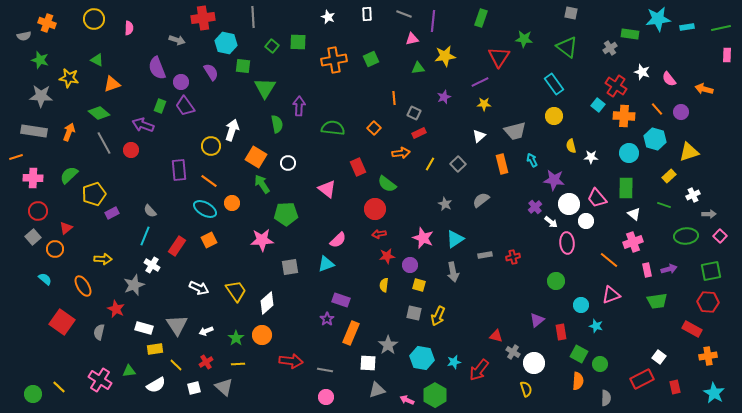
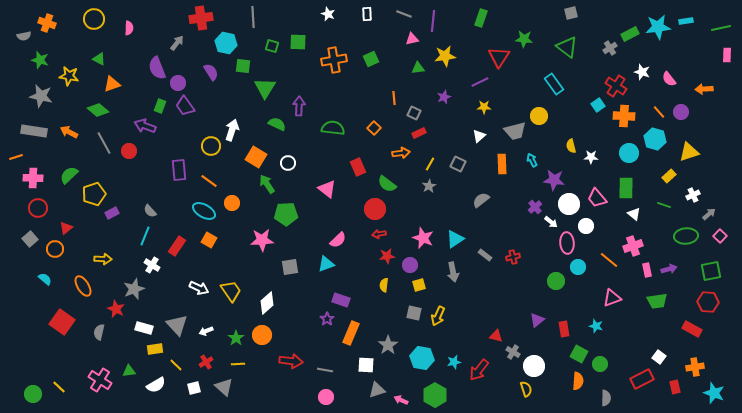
gray square at (571, 13): rotated 24 degrees counterclockwise
white star at (328, 17): moved 3 px up
red cross at (203, 18): moved 2 px left
cyan star at (658, 19): moved 8 px down
cyan rectangle at (687, 27): moved 1 px left, 6 px up
green rectangle at (630, 34): rotated 36 degrees counterclockwise
gray arrow at (177, 40): moved 3 px down; rotated 70 degrees counterclockwise
green square at (272, 46): rotated 24 degrees counterclockwise
green triangle at (97, 60): moved 2 px right, 1 px up
yellow star at (69, 78): moved 2 px up
purple circle at (181, 82): moved 3 px left, 1 px down
orange arrow at (704, 89): rotated 18 degrees counterclockwise
gray star at (41, 96): rotated 10 degrees clockwise
yellow star at (484, 104): moved 3 px down
cyan square at (598, 105): rotated 16 degrees clockwise
orange line at (657, 109): moved 2 px right, 3 px down
green diamond at (99, 113): moved 1 px left, 3 px up
yellow circle at (554, 116): moved 15 px left
green semicircle at (277, 124): rotated 54 degrees counterclockwise
purple arrow at (143, 125): moved 2 px right, 1 px down
orange arrow at (69, 132): rotated 84 degrees counterclockwise
red circle at (131, 150): moved 2 px left, 1 px down
gray square at (458, 164): rotated 21 degrees counterclockwise
orange rectangle at (502, 164): rotated 12 degrees clockwise
green arrow at (262, 184): moved 5 px right
gray star at (445, 204): moved 16 px left, 18 px up; rotated 16 degrees clockwise
cyan ellipse at (205, 209): moved 1 px left, 2 px down
red circle at (38, 211): moved 3 px up
gray arrow at (709, 214): rotated 40 degrees counterclockwise
white circle at (586, 221): moved 5 px down
gray square at (33, 237): moved 3 px left, 2 px down
orange square at (209, 240): rotated 35 degrees counterclockwise
pink cross at (633, 242): moved 4 px down
gray rectangle at (485, 255): rotated 48 degrees clockwise
gray star at (134, 285): moved 4 px down
yellow square at (419, 285): rotated 32 degrees counterclockwise
yellow trapezoid at (236, 291): moved 5 px left
pink triangle at (611, 295): moved 1 px right, 3 px down
cyan circle at (581, 305): moved 3 px left, 38 px up
gray triangle at (177, 325): rotated 10 degrees counterclockwise
red rectangle at (561, 332): moved 3 px right, 3 px up
orange cross at (708, 356): moved 13 px left, 11 px down
white square at (368, 363): moved 2 px left, 2 px down
white circle at (534, 363): moved 3 px down
cyan star at (714, 393): rotated 10 degrees counterclockwise
pink arrow at (407, 400): moved 6 px left
